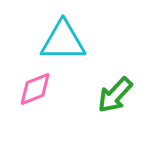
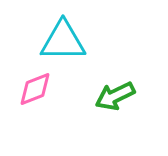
green arrow: moved 1 px down; rotated 21 degrees clockwise
